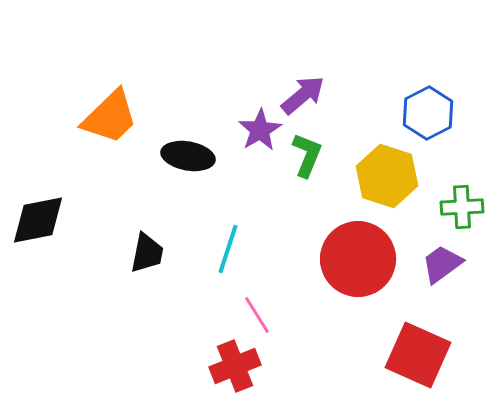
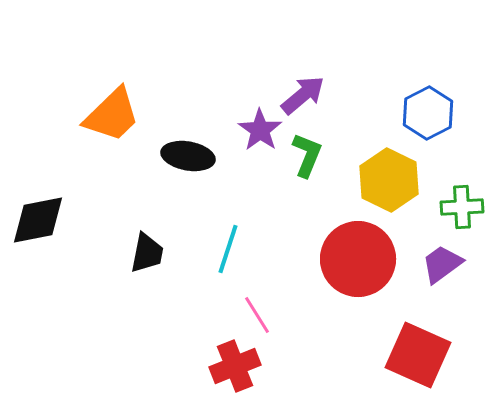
orange trapezoid: moved 2 px right, 2 px up
purple star: rotated 6 degrees counterclockwise
yellow hexagon: moved 2 px right, 4 px down; rotated 8 degrees clockwise
